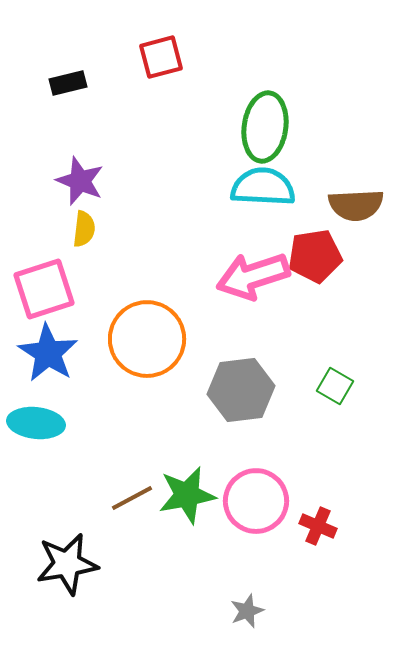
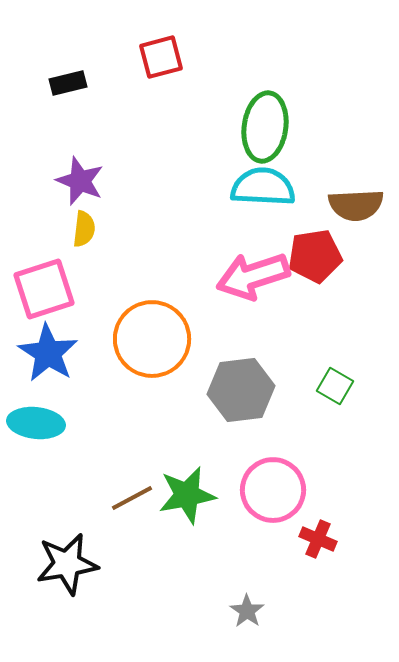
orange circle: moved 5 px right
pink circle: moved 17 px right, 11 px up
red cross: moved 13 px down
gray star: rotated 16 degrees counterclockwise
